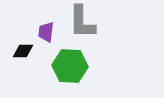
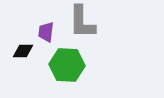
green hexagon: moved 3 px left, 1 px up
